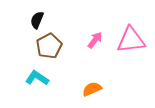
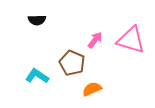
black semicircle: rotated 114 degrees counterclockwise
pink triangle: rotated 24 degrees clockwise
brown pentagon: moved 23 px right, 17 px down; rotated 20 degrees counterclockwise
cyan L-shape: moved 2 px up
